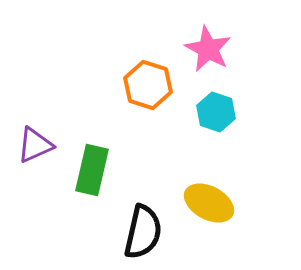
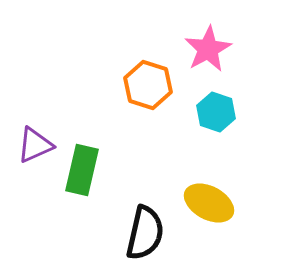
pink star: rotated 15 degrees clockwise
green rectangle: moved 10 px left
black semicircle: moved 2 px right, 1 px down
